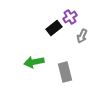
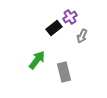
green arrow: moved 3 px right, 2 px up; rotated 138 degrees clockwise
gray rectangle: moved 1 px left
